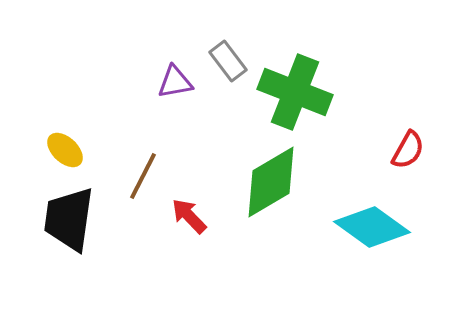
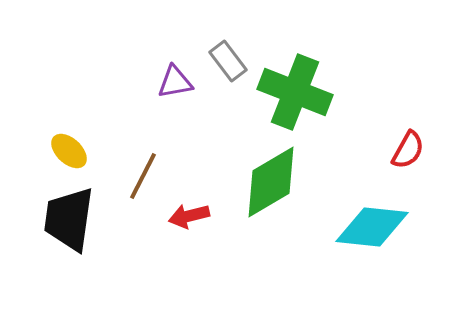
yellow ellipse: moved 4 px right, 1 px down
red arrow: rotated 60 degrees counterclockwise
cyan diamond: rotated 30 degrees counterclockwise
